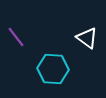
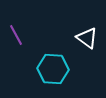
purple line: moved 2 px up; rotated 10 degrees clockwise
